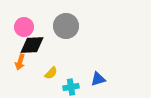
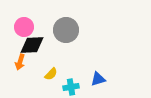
gray circle: moved 4 px down
yellow semicircle: moved 1 px down
